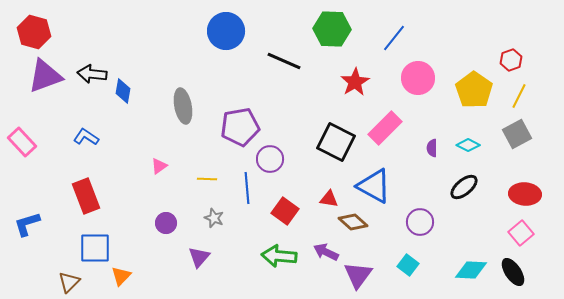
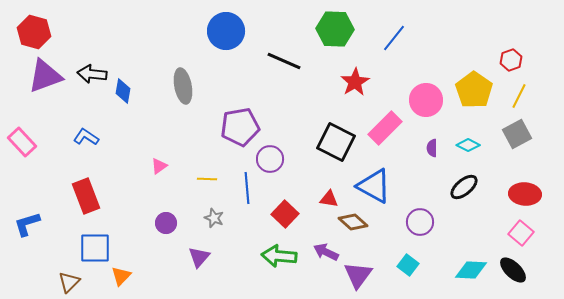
green hexagon at (332, 29): moved 3 px right
pink circle at (418, 78): moved 8 px right, 22 px down
gray ellipse at (183, 106): moved 20 px up
red square at (285, 211): moved 3 px down; rotated 8 degrees clockwise
pink square at (521, 233): rotated 10 degrees counterclockwise
black ellipse at (513, 272): moved 2 px up; rotated 12 degrees counterclockwise
